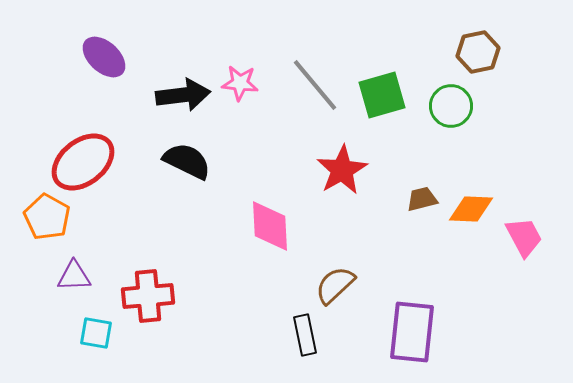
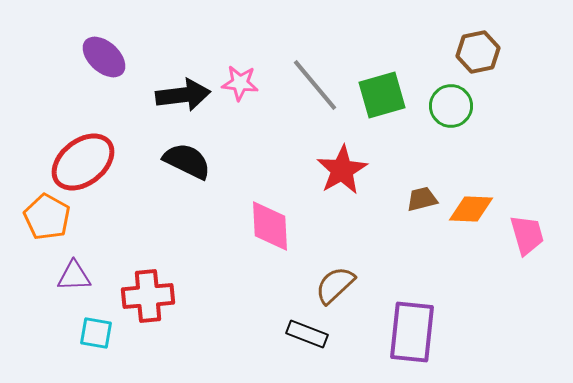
pink trapezoid: moved 3 px right, 2 px up; rotated 12 degrees clockwise
black rectangle: moved 2 px right, 1 px up; rotated 57 degrees counterclockwise
